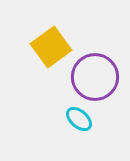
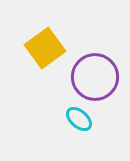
yellow square: moved 6 px left, 1 px down
